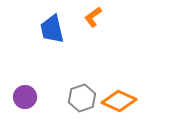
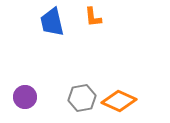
orange L-shape: rotated 60 degrees counterclockwise
blue trapezoid: moved 7 px up
gray hexagon: rotated 8 degrees clockwise
